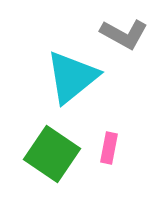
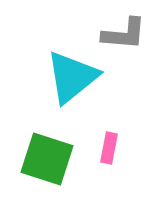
gray L-shape: rotated 24 degrees counterclockwise
green square: moved 5 px left, 5 px down; rotated 16 degrees counterclockwise
